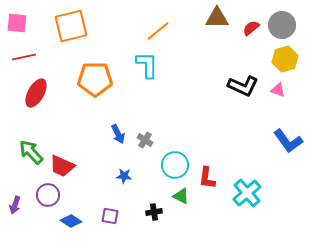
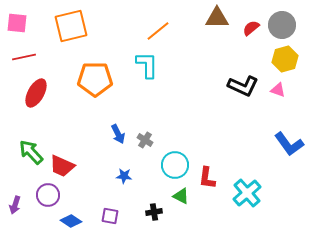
blue L-shape: moved 1 px right, 3 px down
